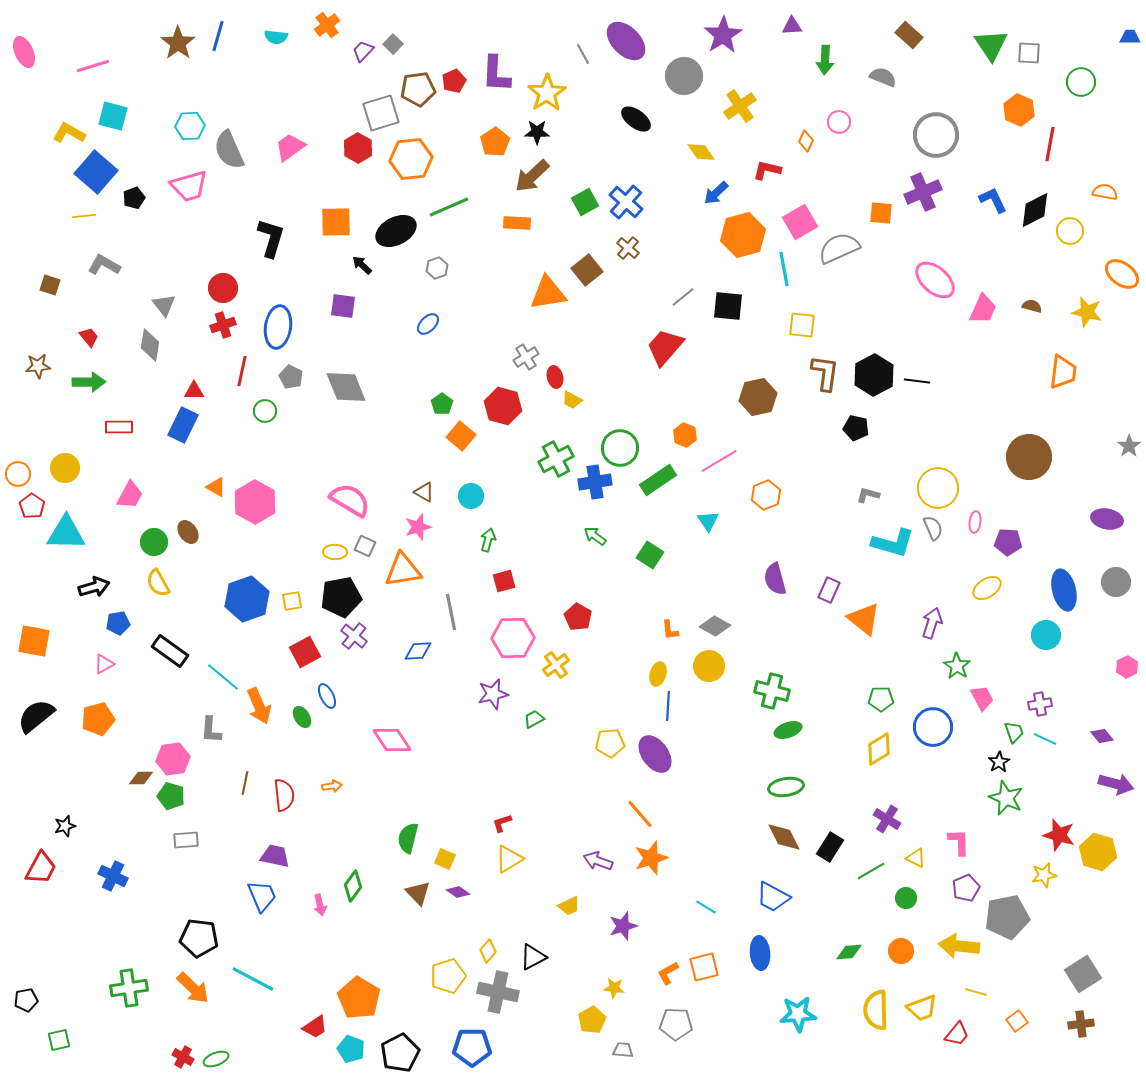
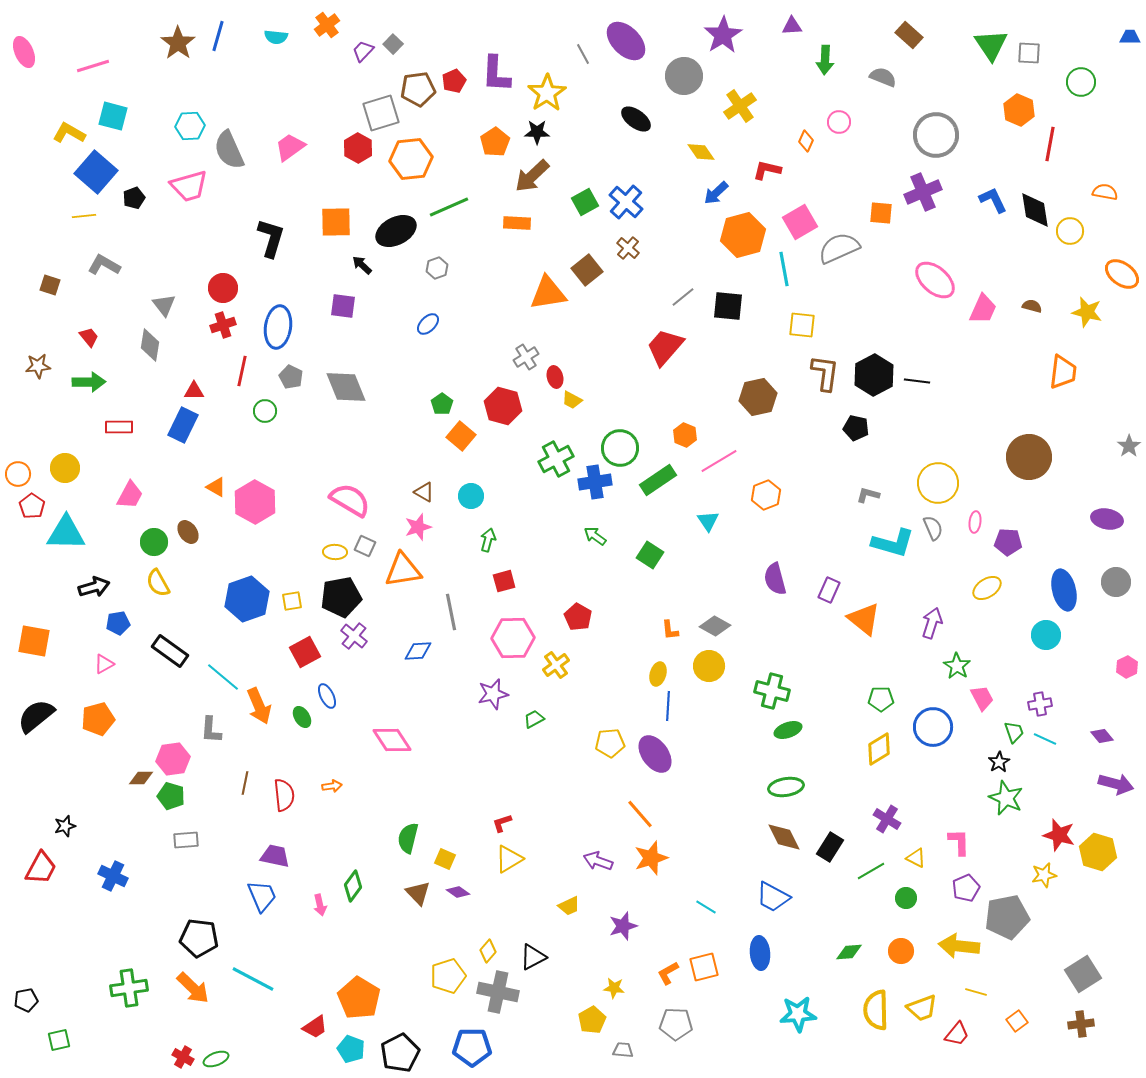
black diamond at (1035, 210): rotated 72 degrees counterclockwise
yellow circle at (938, 488): moved 5 px up
